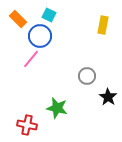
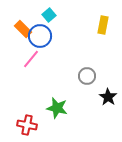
cyan square: rotated 24 degrees clockwise
orange rectangle: moved 5 px right, 10 px down
